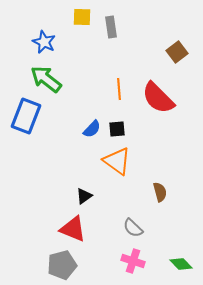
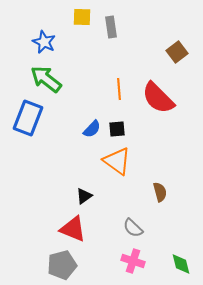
blue rectangle: moved 2 px right, 2 px down
green diamond: rotated 30 degrees clockwise
